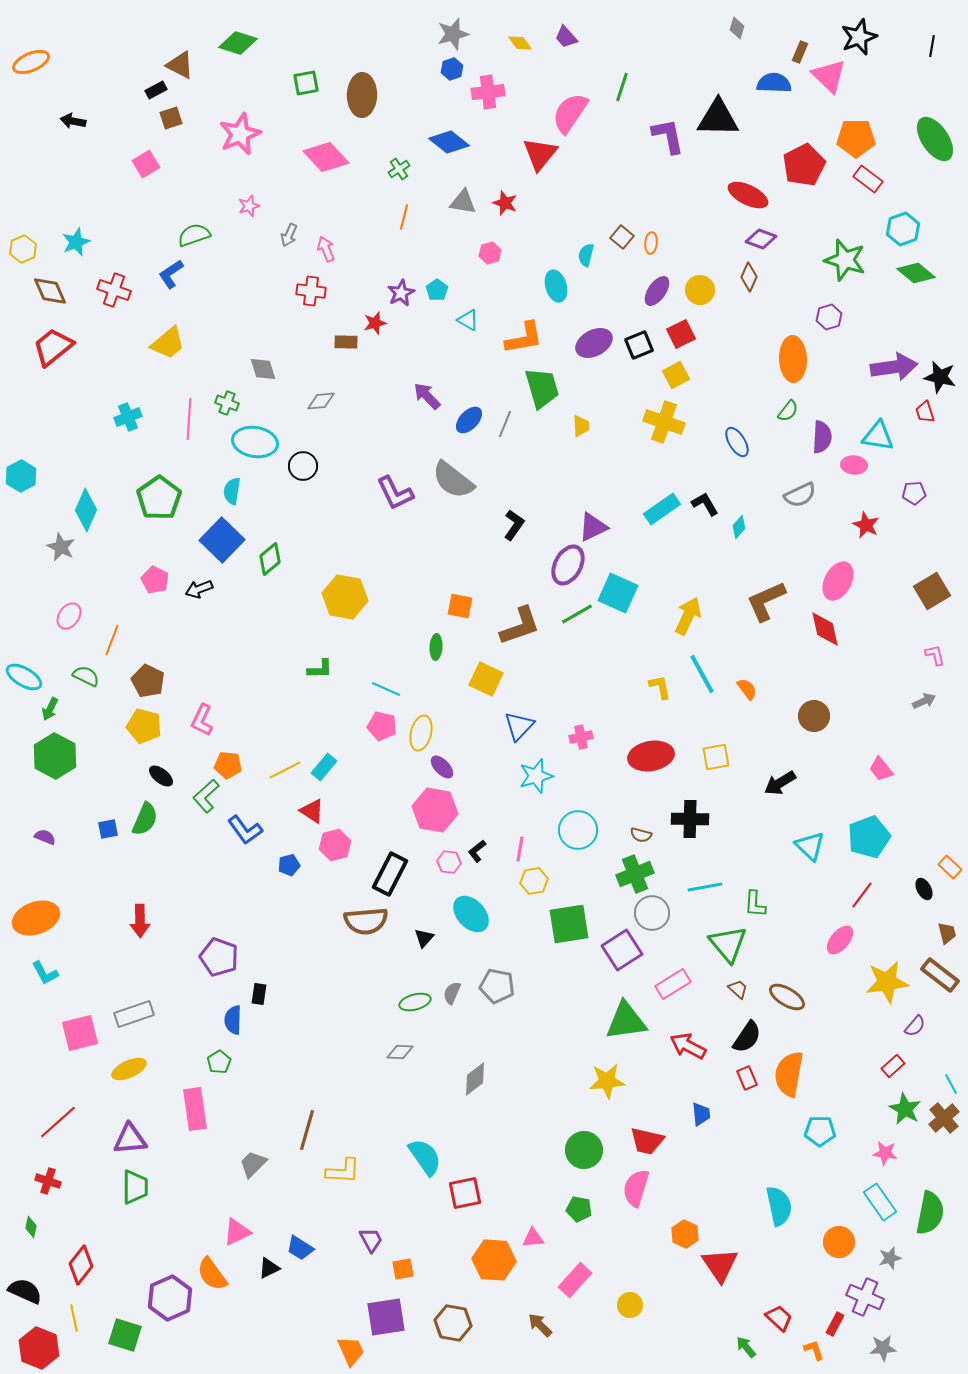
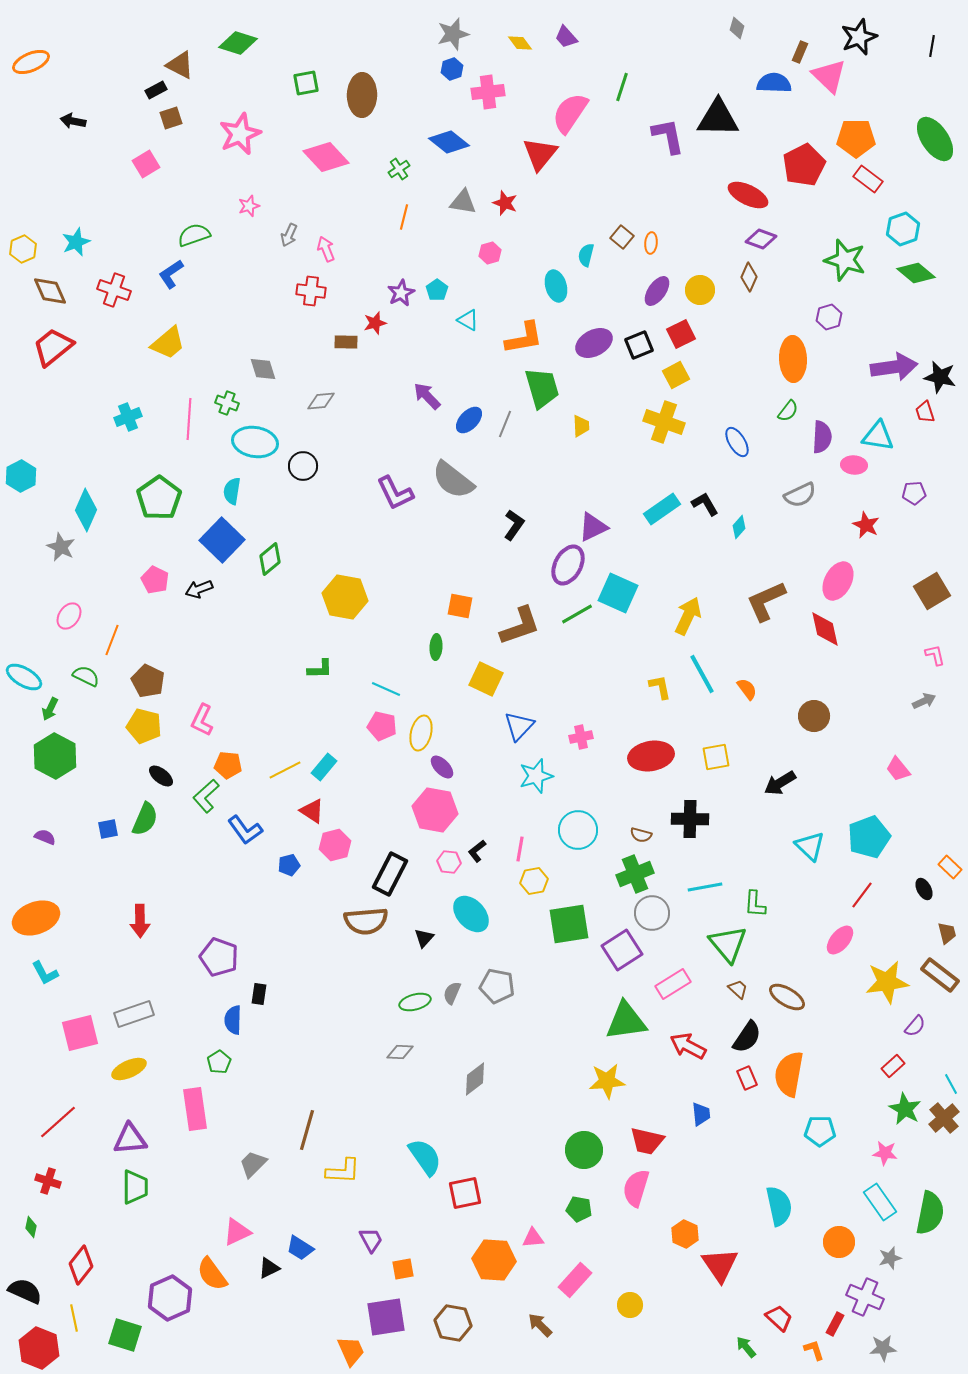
pink trapezoid at (881, 769): moved 17 px right
